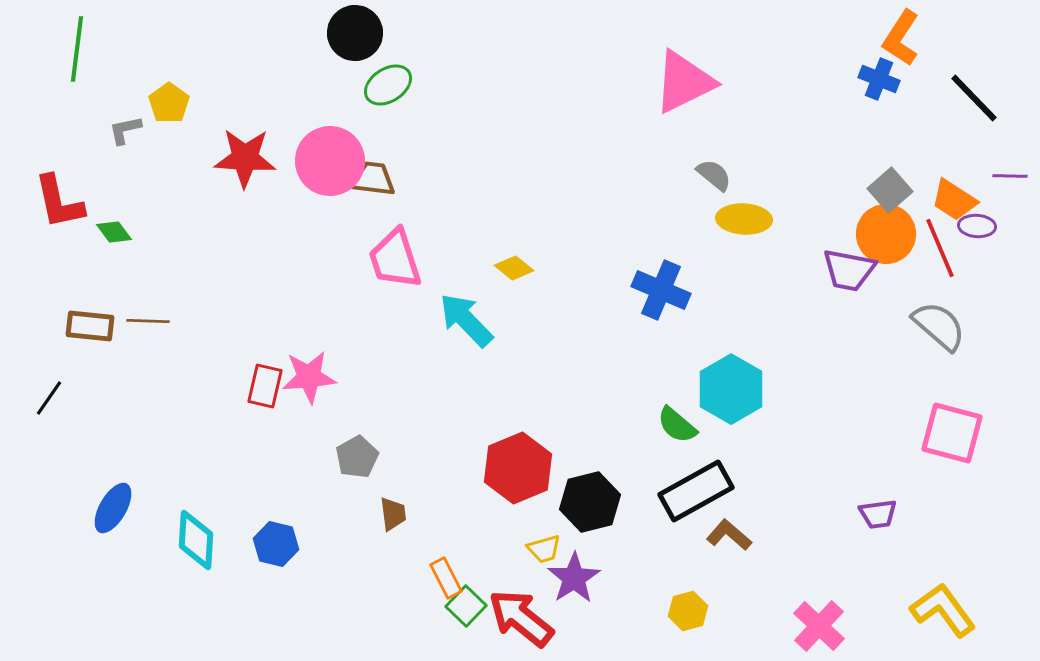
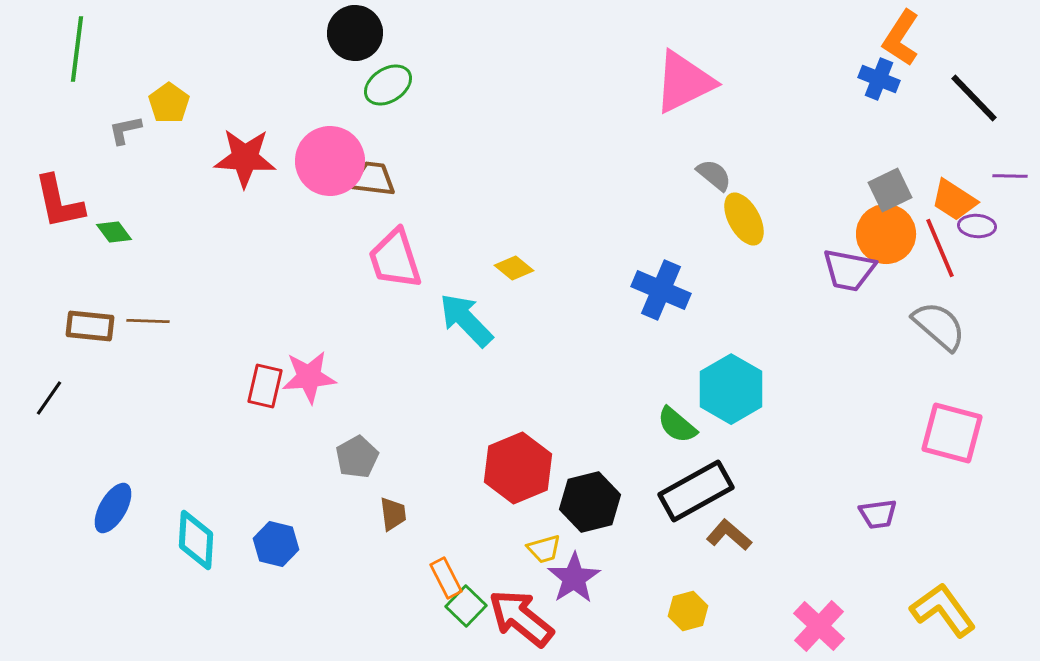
gray square at (890, 190): rotated 15 degrees clockwise
yellow ellipse at (744, 219): rotated 58 degrees clockwise
